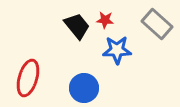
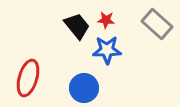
red star: moved 1 px right
blue star: moved 10 px left
